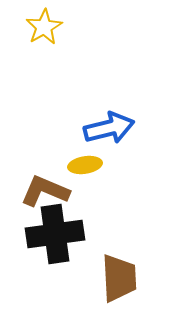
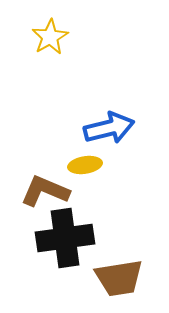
yellow star: moved 6 px right, 10 px down
black cross: moved 10 px right, 4 px down
brown trapezoid: rotated 84 degrees clockwise
